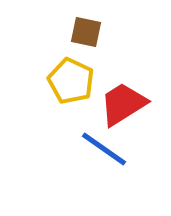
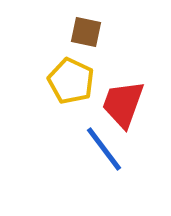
red trapezoid: rotated 38 degrees counterclockwise
blue line: rotated 18 degrees clockwise
